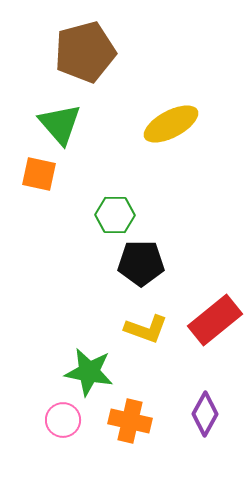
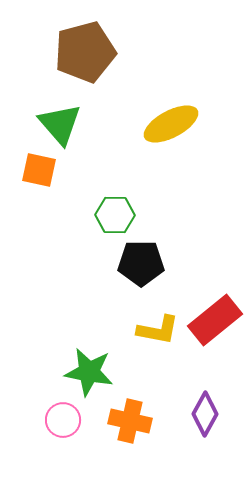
orange square: moved 4 px up
yellow L-shape: moved 12 px right, 1 px down; rotated 9 degrees counterclockwise
